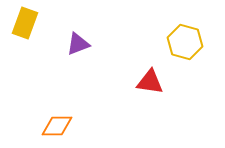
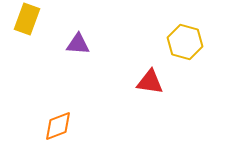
yellow rectangle: moved 2 px right, 4 px up
purple triangle: rotated 25 degrees clockwise
orange diamond: moved 1 px right; rotated 20 degrees counterclockwise
